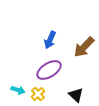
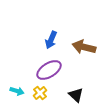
blue arrow: moved 1 px right
brown arrow: rotated 60 degrees clockwise
cyan arrow: moved 1 px left, 1 px down
yellow cross: moved 2 px right, 1 px up
